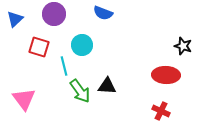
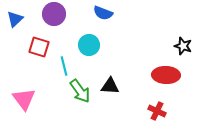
cyan circle: moved 7 px right
black triangle: moved 3 px right
red cross: moved 4 px left
